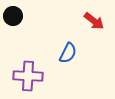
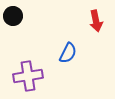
red arrow: moved 2 px right; rotated 40 degrees clockwise
purple cross: rotated 12 degrees counterclockwise
